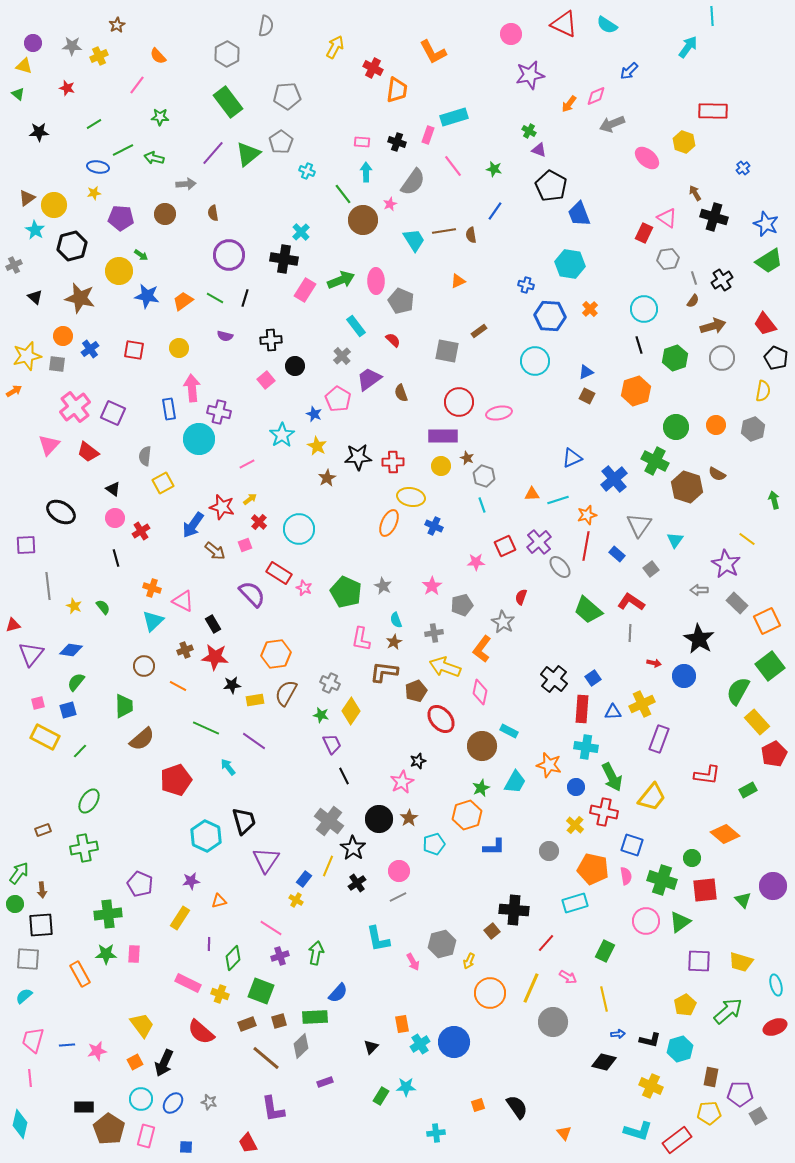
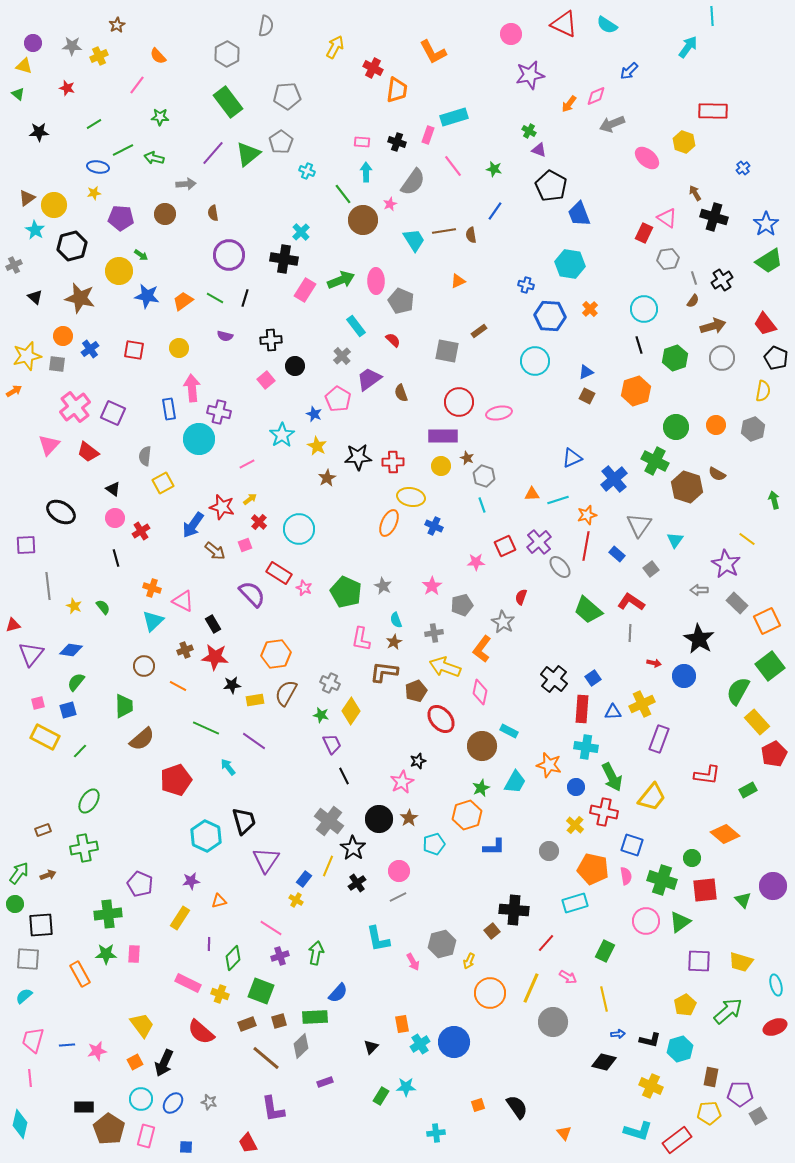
blue star at (766, 224): rotated 15 degrees clockwise
brown arrow at (42, 890): moved 6 px right, 15 px up; rotated 105 degrees counterclockwise
